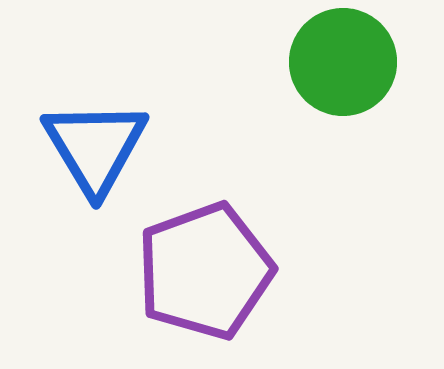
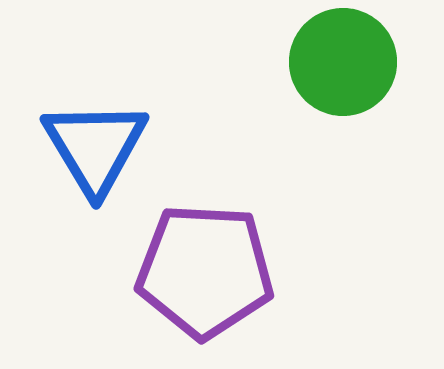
purple pentagon: rotated 23 degrees clockwise
